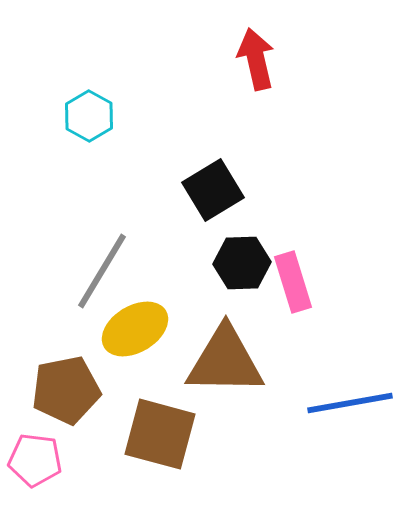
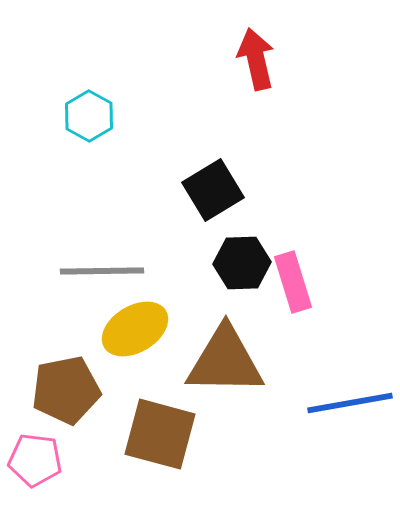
gray line: rotated 58 degrees clockwise
